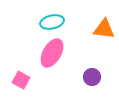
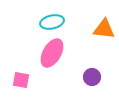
pink square: rotated 18 degrees counterclockwise
